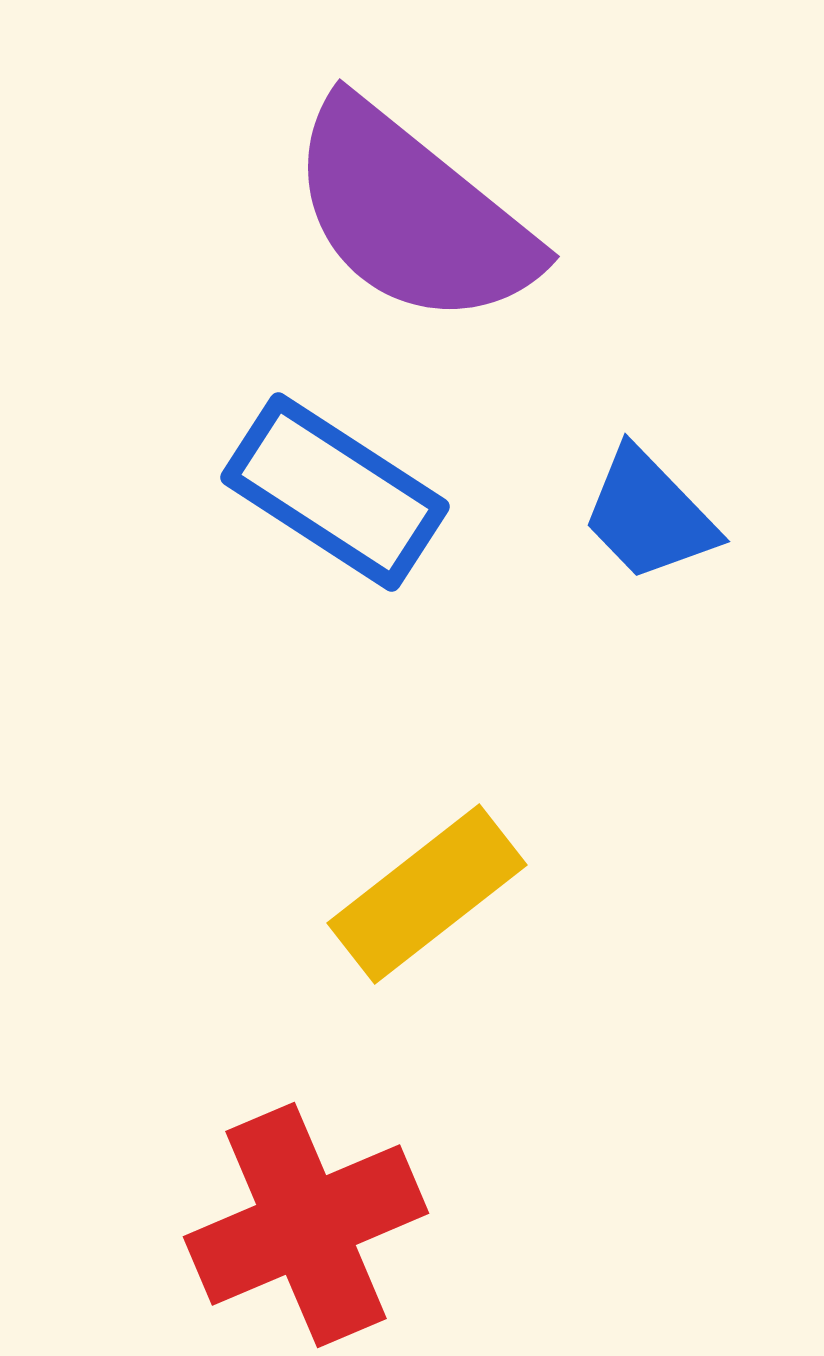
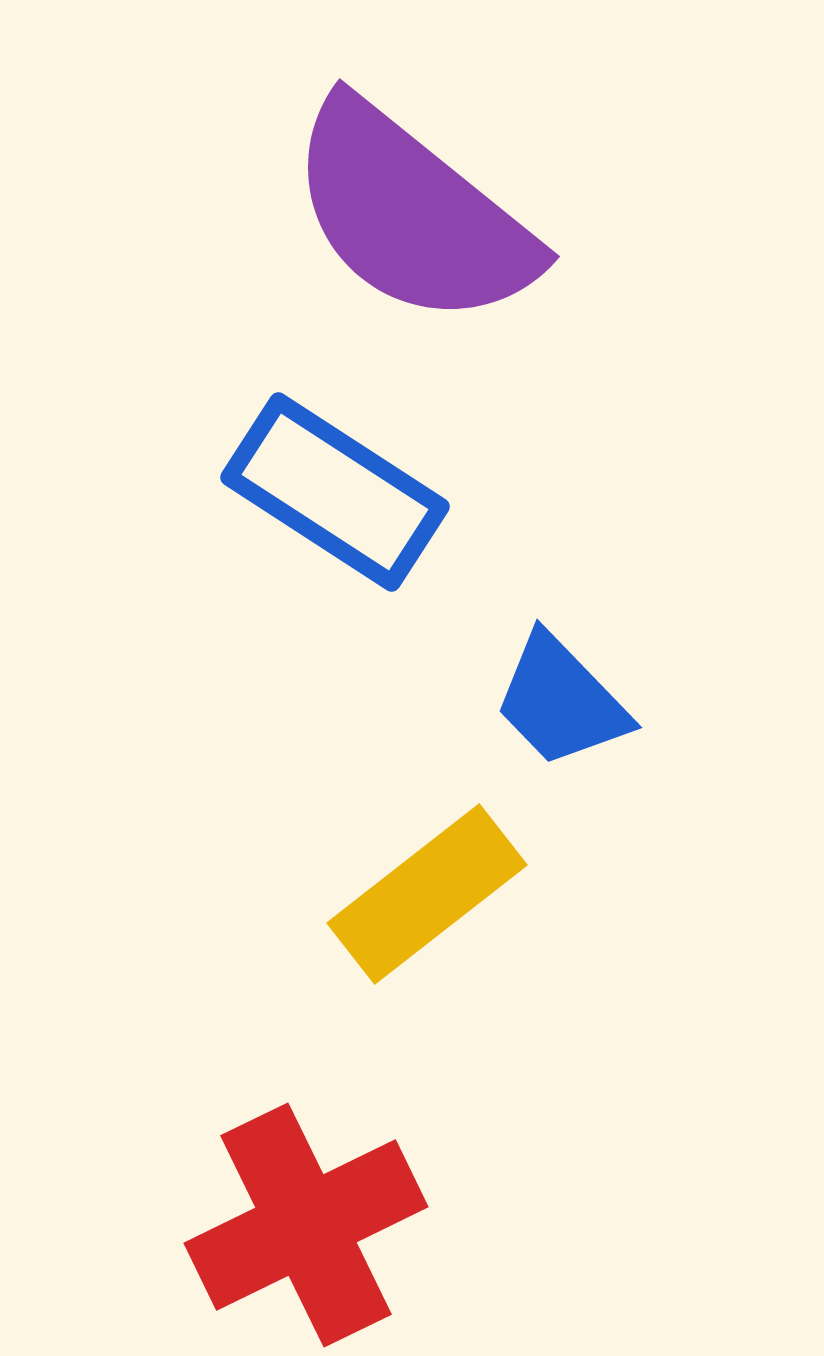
blue trapezoid: moved 88 px left, 186 px down
red cross: rotated 3 degrees counterclockwise
